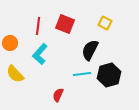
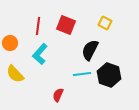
red square: moved 1 px right, 1 px down
black hexagon: rotated 25 degrees counterclockwise
